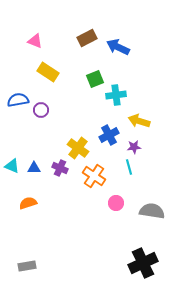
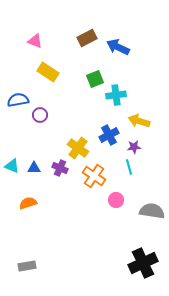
purple circle: moved 1 px left, 5 px down
pink circle: moved 3 px up
